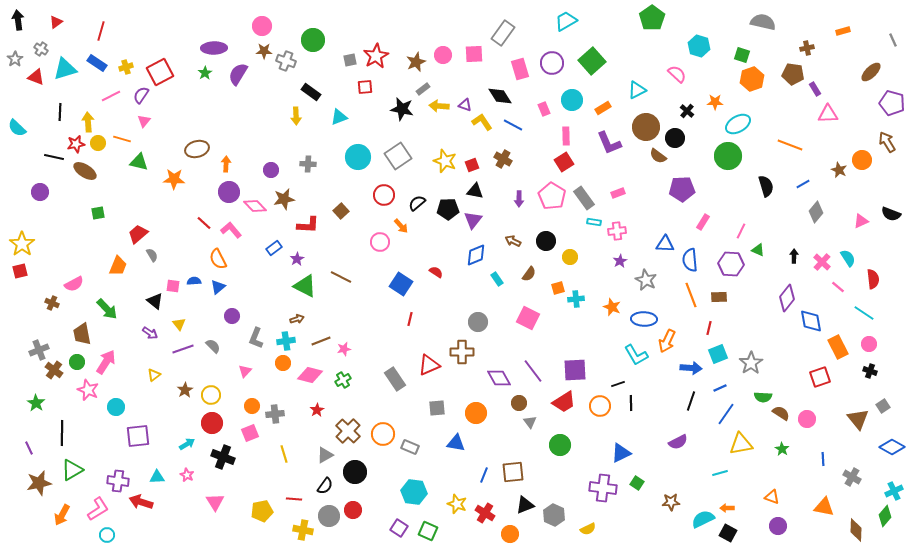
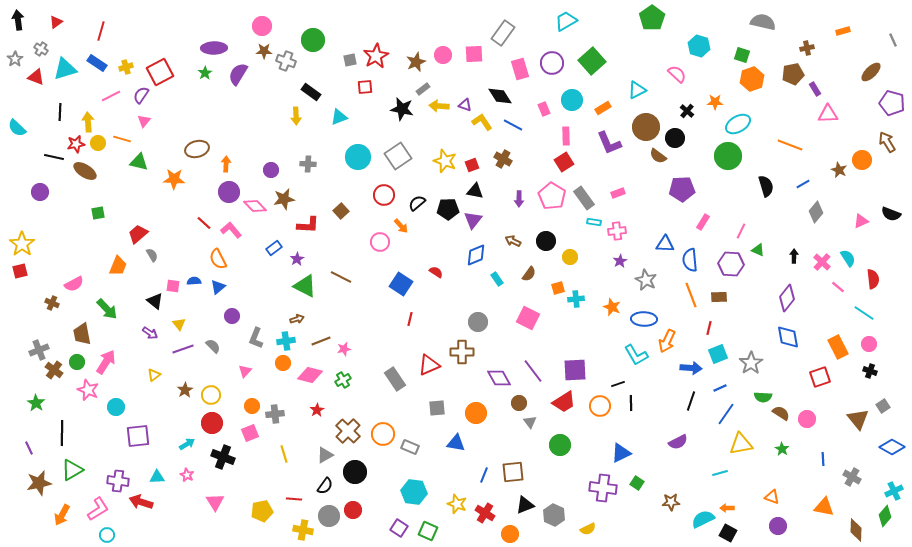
brown pentagon at (793, 74): rotated 20 degrees counterclockwise
blue diamond at (811, 321): moved 23 px left, 16 px down
